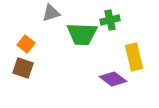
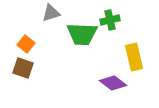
purple diamond: moved 4 px down
